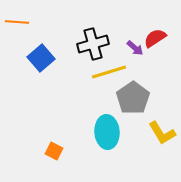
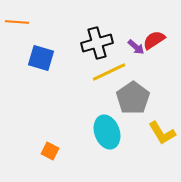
red semicircle: moved 1 px left, 2 px down
black cross: moved 4 px right, 1 px up
purple arrow: moved 1 px right, 1 px up
blue square: rotated 32 degrees counterclockwise
yellow line: rotated 8 degrees counterclockwise
cyan ellipse: rotated 16 degrees counterclockwise
orange square: moved 4 px left
